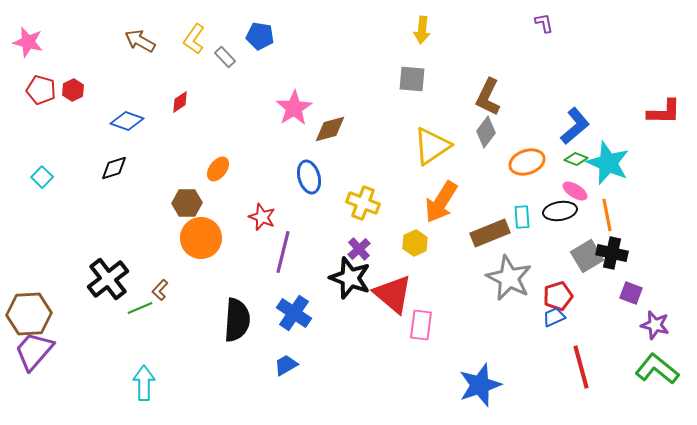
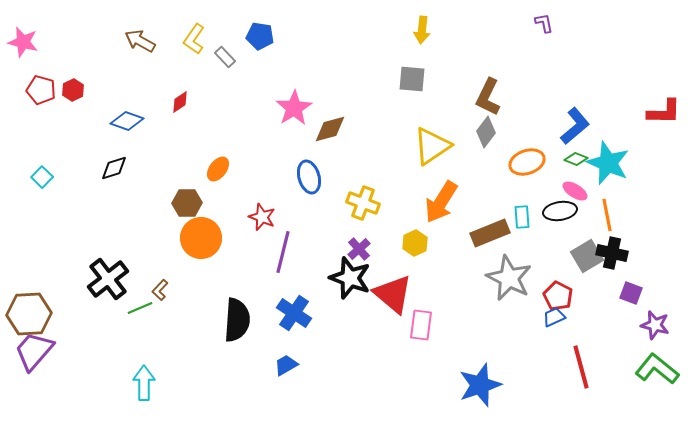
pink star at (28, 42): moved 5 px left
red pentagon at (558, 296): rotated 28 degrees counterclockwise
